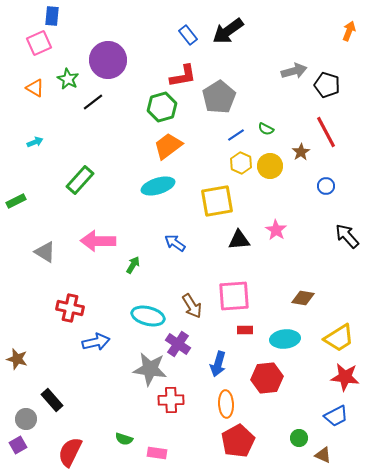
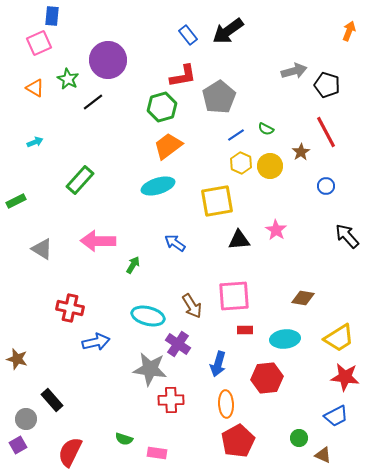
gray triangle at (45, 252): moved 3 px left, 3 px up
